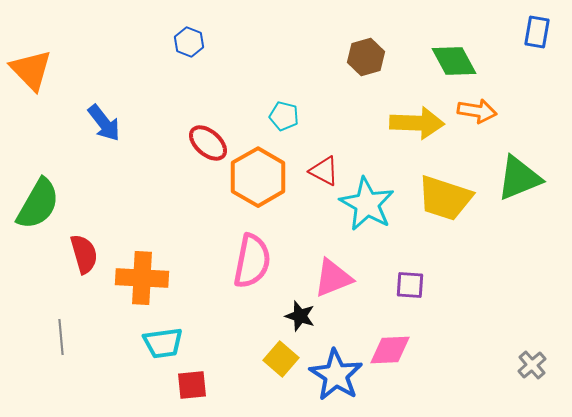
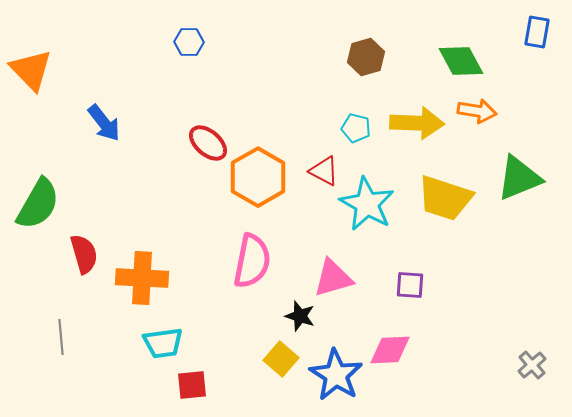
blue hexagon: rotated 20 degrees counterclockwise
green diamond: moved 7 px right
cyan pentagon: moved 72 px right, 12 px down
pink triangle: rotated 6 degrees clockwise
